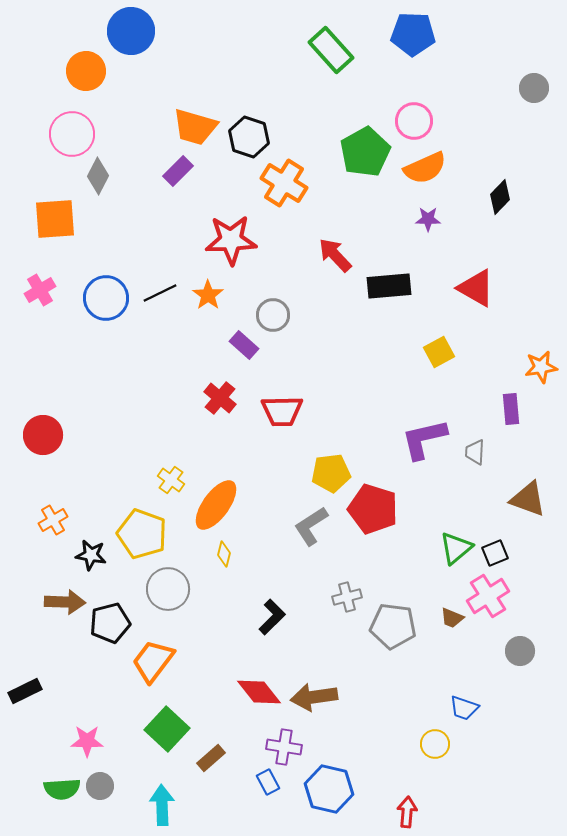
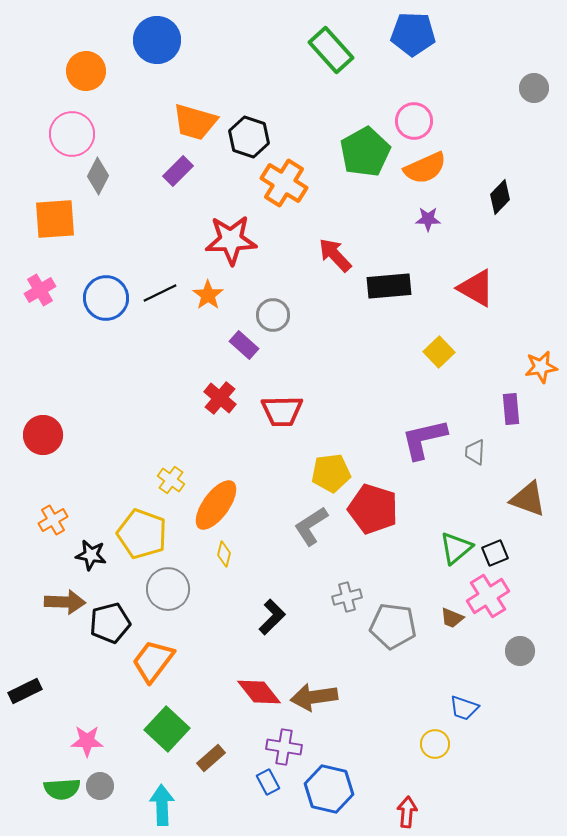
blue circle at (131, 31): moved 26 px right, 9 px down
orange trapezoid at (195, 127): moved 5 px up
yellow square at (439, 352): rotated 16 degrees counterclockwise
